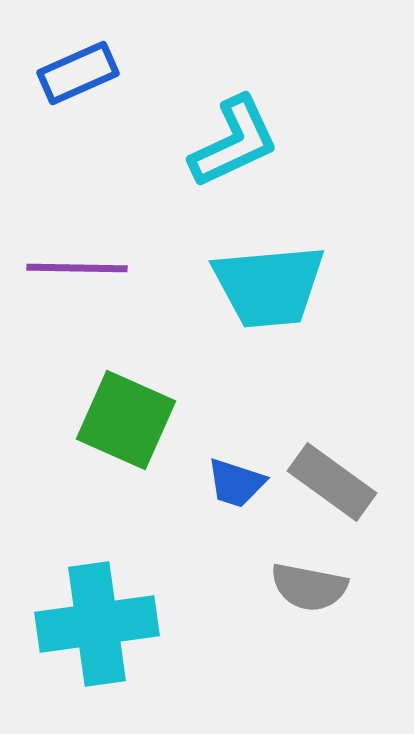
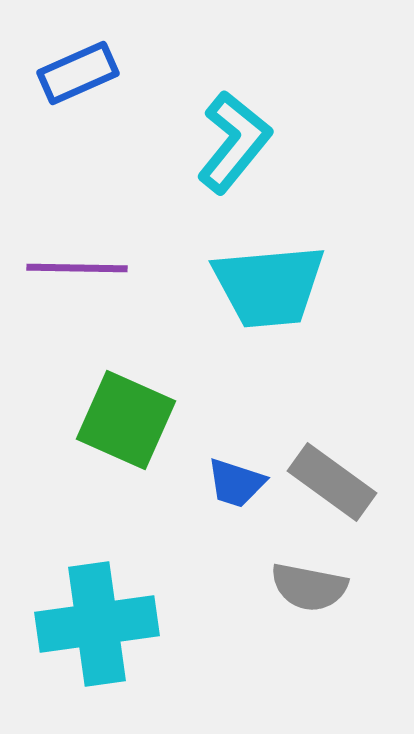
cyan L-shape: rotated 26 degrees counterclockwise
